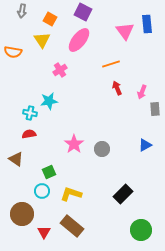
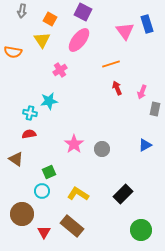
blue rectangle: rotated 12 degrees counterclockwise
gray rectangle: rotated 16 degrees clockwise
yellow L-shape: moved 7 px right; rotated 15 degrees clockwise
